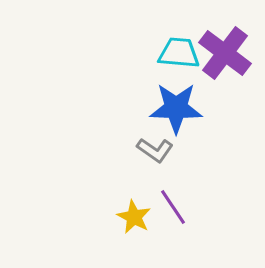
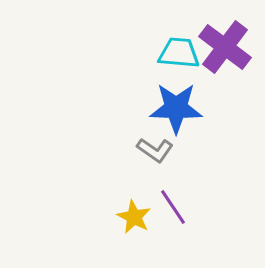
purple cross: moved 6 px up
